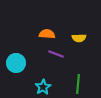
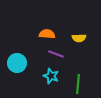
cyan circle: moved 1 px right
cyan star: moved 8 px right, 11 px up; rotated 21 degrees counterclockwise
